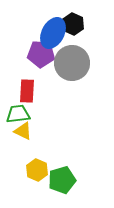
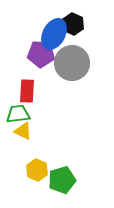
blue ellipse: moved 1 px right, 1 px down
